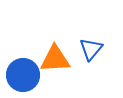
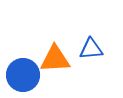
blue triangle: rotated 45 degrees clockwise
